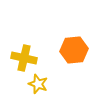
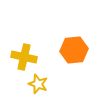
yellow cross: moved 1 px up
